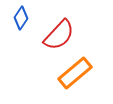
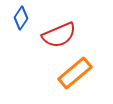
red semicircle: rotated 24 degrees clockwise
